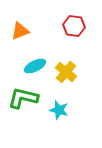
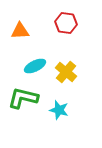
red hexagon: moved 8 px left, 3 px up
orange triangle: rotated 18 degrees clockwise
